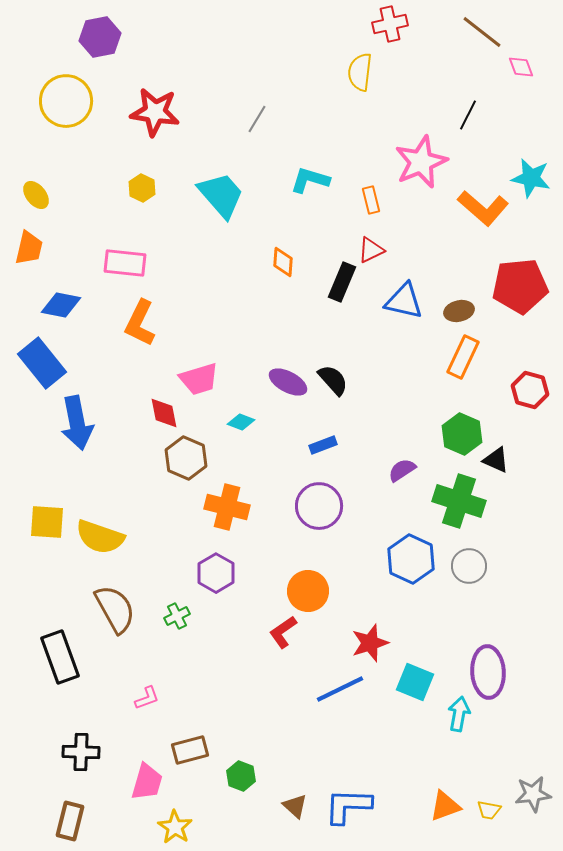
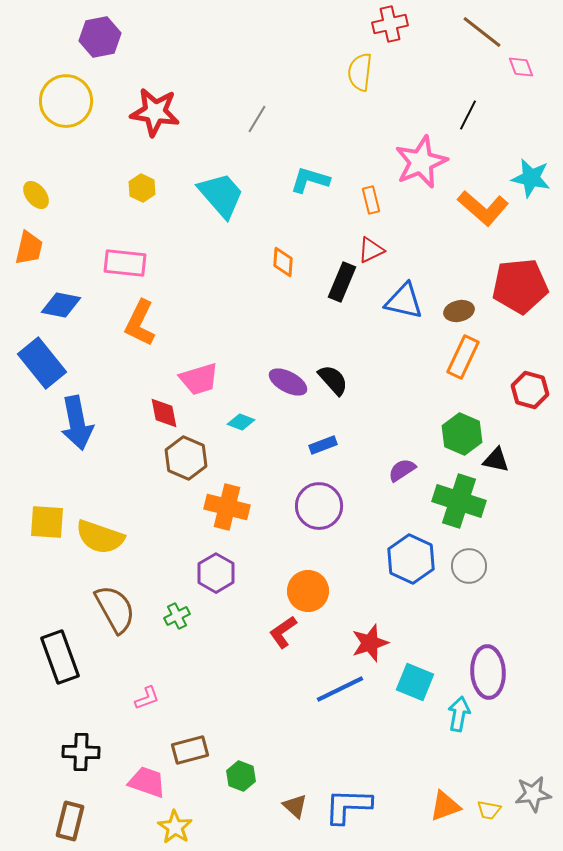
black triangle at (496, 460): rotated 12 degrees counterclockwise
pink trapezoid at (147, 782): rotated 87 degrees counterclockwise
